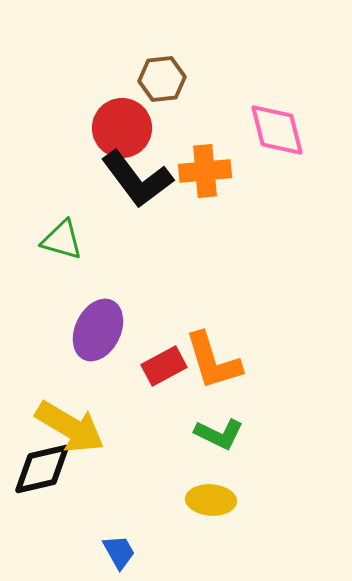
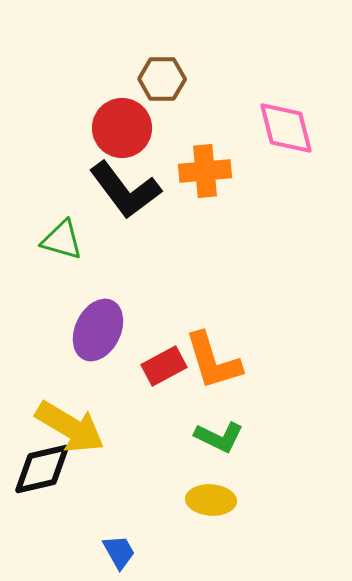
brown hexagon: rotated 6 degrees clockwise
pink diamond: moved 9 px right, 2 px up
black L-shape: moved 12 px left, 11 px down
green L-shape: moved 3 px down
